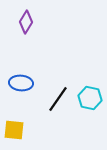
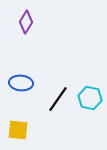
yellow square: moved 4 px right
